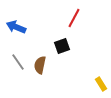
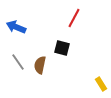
black square: moved 2 px down; rotated 35 degrees clockwise
